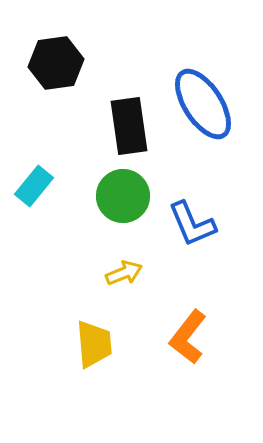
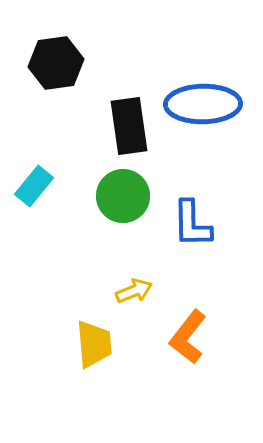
blue ellipse: rotated 58 degrees counterclockwise
blue L-shape: rotated 22 degrees clockwise
yellow arrow: moved 10 px right, 18 px down
